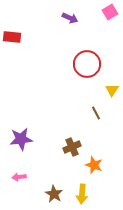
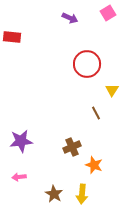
pink square: moved 2 px left, 1 px down
purple star: moved 2 px down
